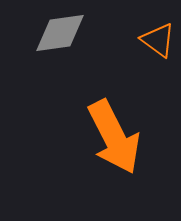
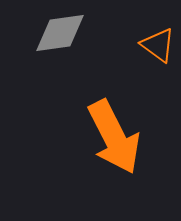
orange triangle: moved 5 px down
